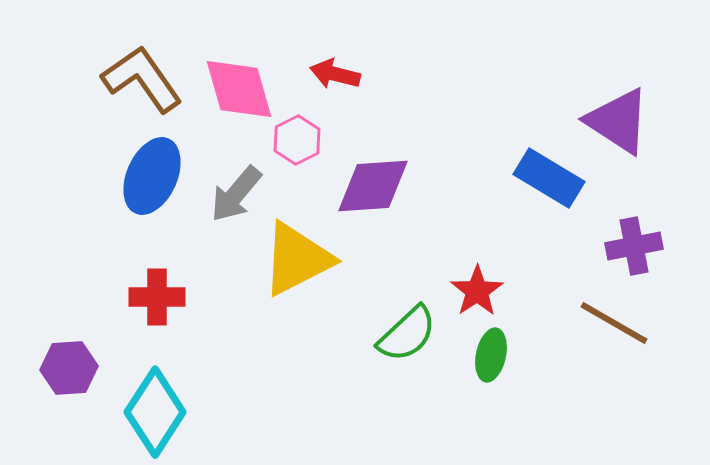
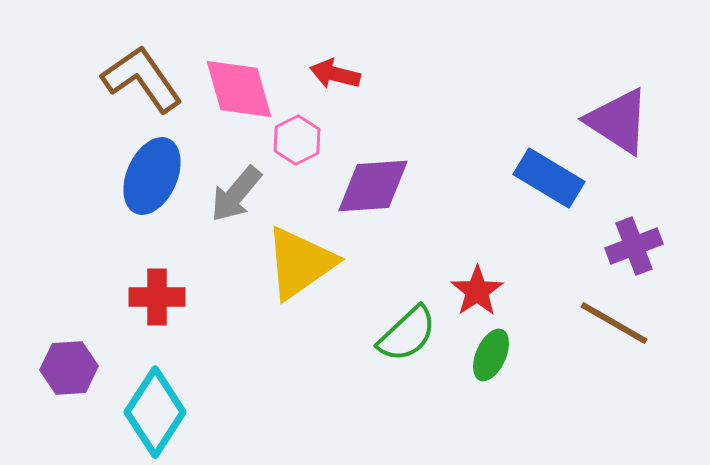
purple cross: rotated 10 degrees counterclockwise
yellow triangle: moved 3 px right, 4 px down; rotated 8 degrees counterclockwise
green ellipse: rotated 12 degrees clockwise
